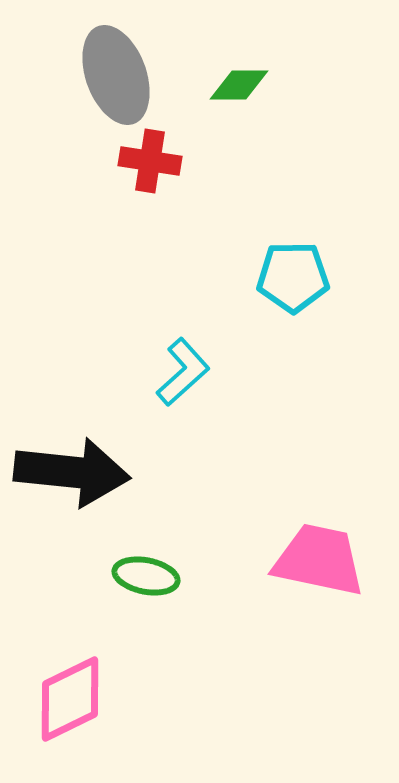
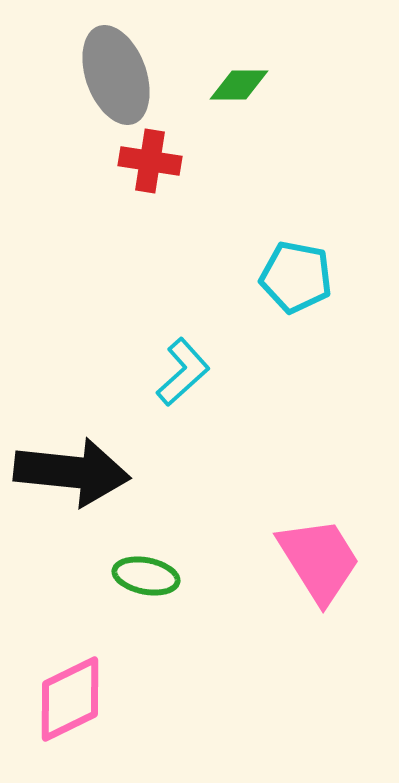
cyan pentagon: moved 3 px right; rotated 12 degrees clockwise
pink trapezoid: rotated 46 degrees clockwise
